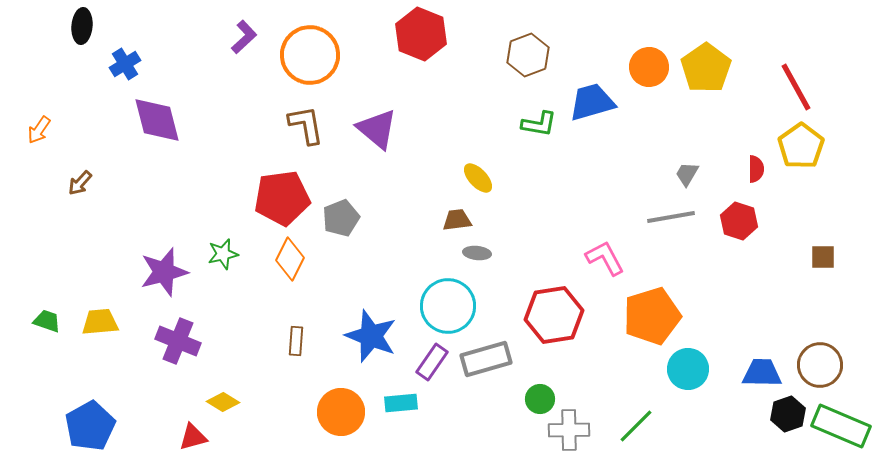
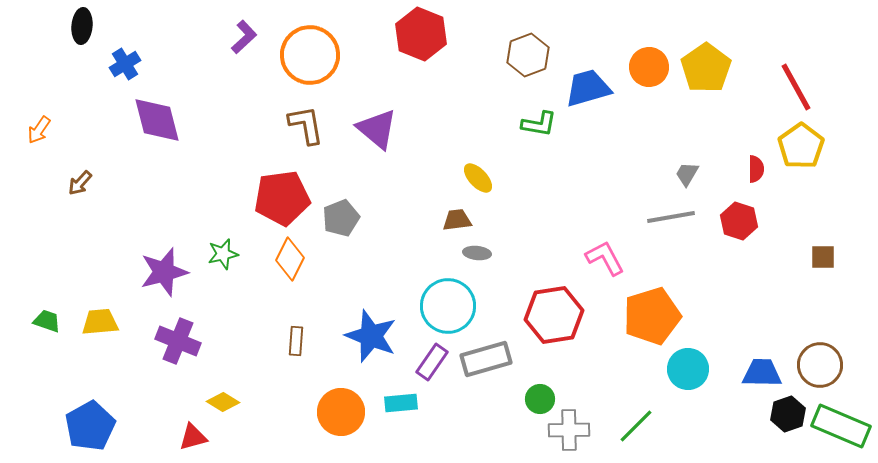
blue trapezoid at (592, 102): moved 4 px left, 14 px up
